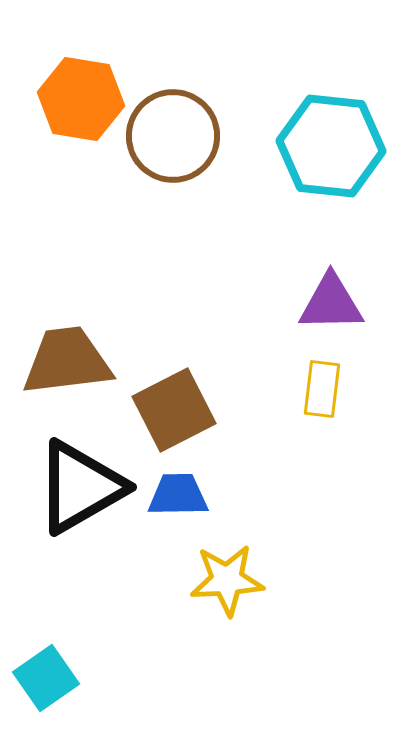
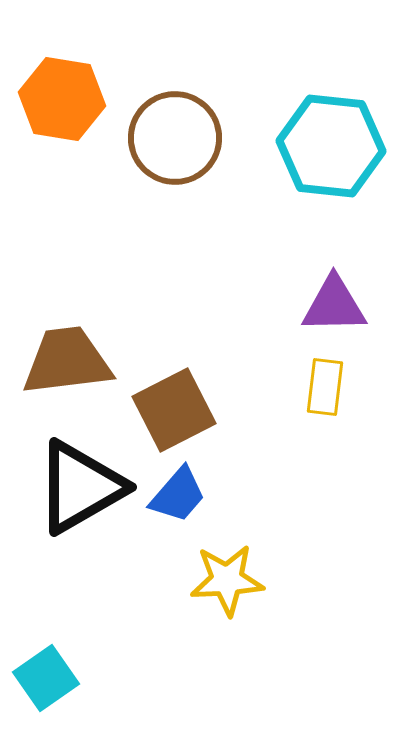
orange hexagon: moved 19 px left
brown circle: moved 2 px right, 2 px down
purple triangle: moved 3 px right, 2 px down
yellow rectangle: moved 3 px right, 2 px up
blue trapezoid: rotated 132 degrees clockwise
